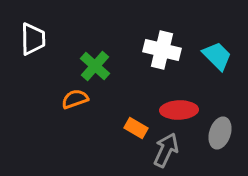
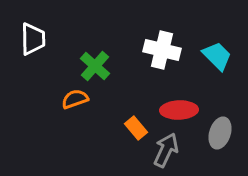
orange rectangle: rotated 20 degrees clockwise
